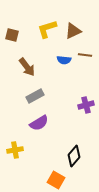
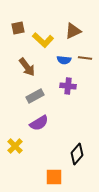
yellow L-shape: moved 4 px left, 11 px down; rotated 120 degrees counterclockwise
brown square: moved 6 px right, 7 px up; rotated 24 degrees counterclockwise
brown line: moved 3 px down
purple cross: moved 18 px left, 19 px up; rotated 21 degrees clockwise
yellow cross: moved 4 px up; rotated 35 degrees counterclockwise
black diamond: moved 3 px right, 2 px up
orange square: moved 2 px left, 3 px up; rotated 30 degrees counterclockwise
